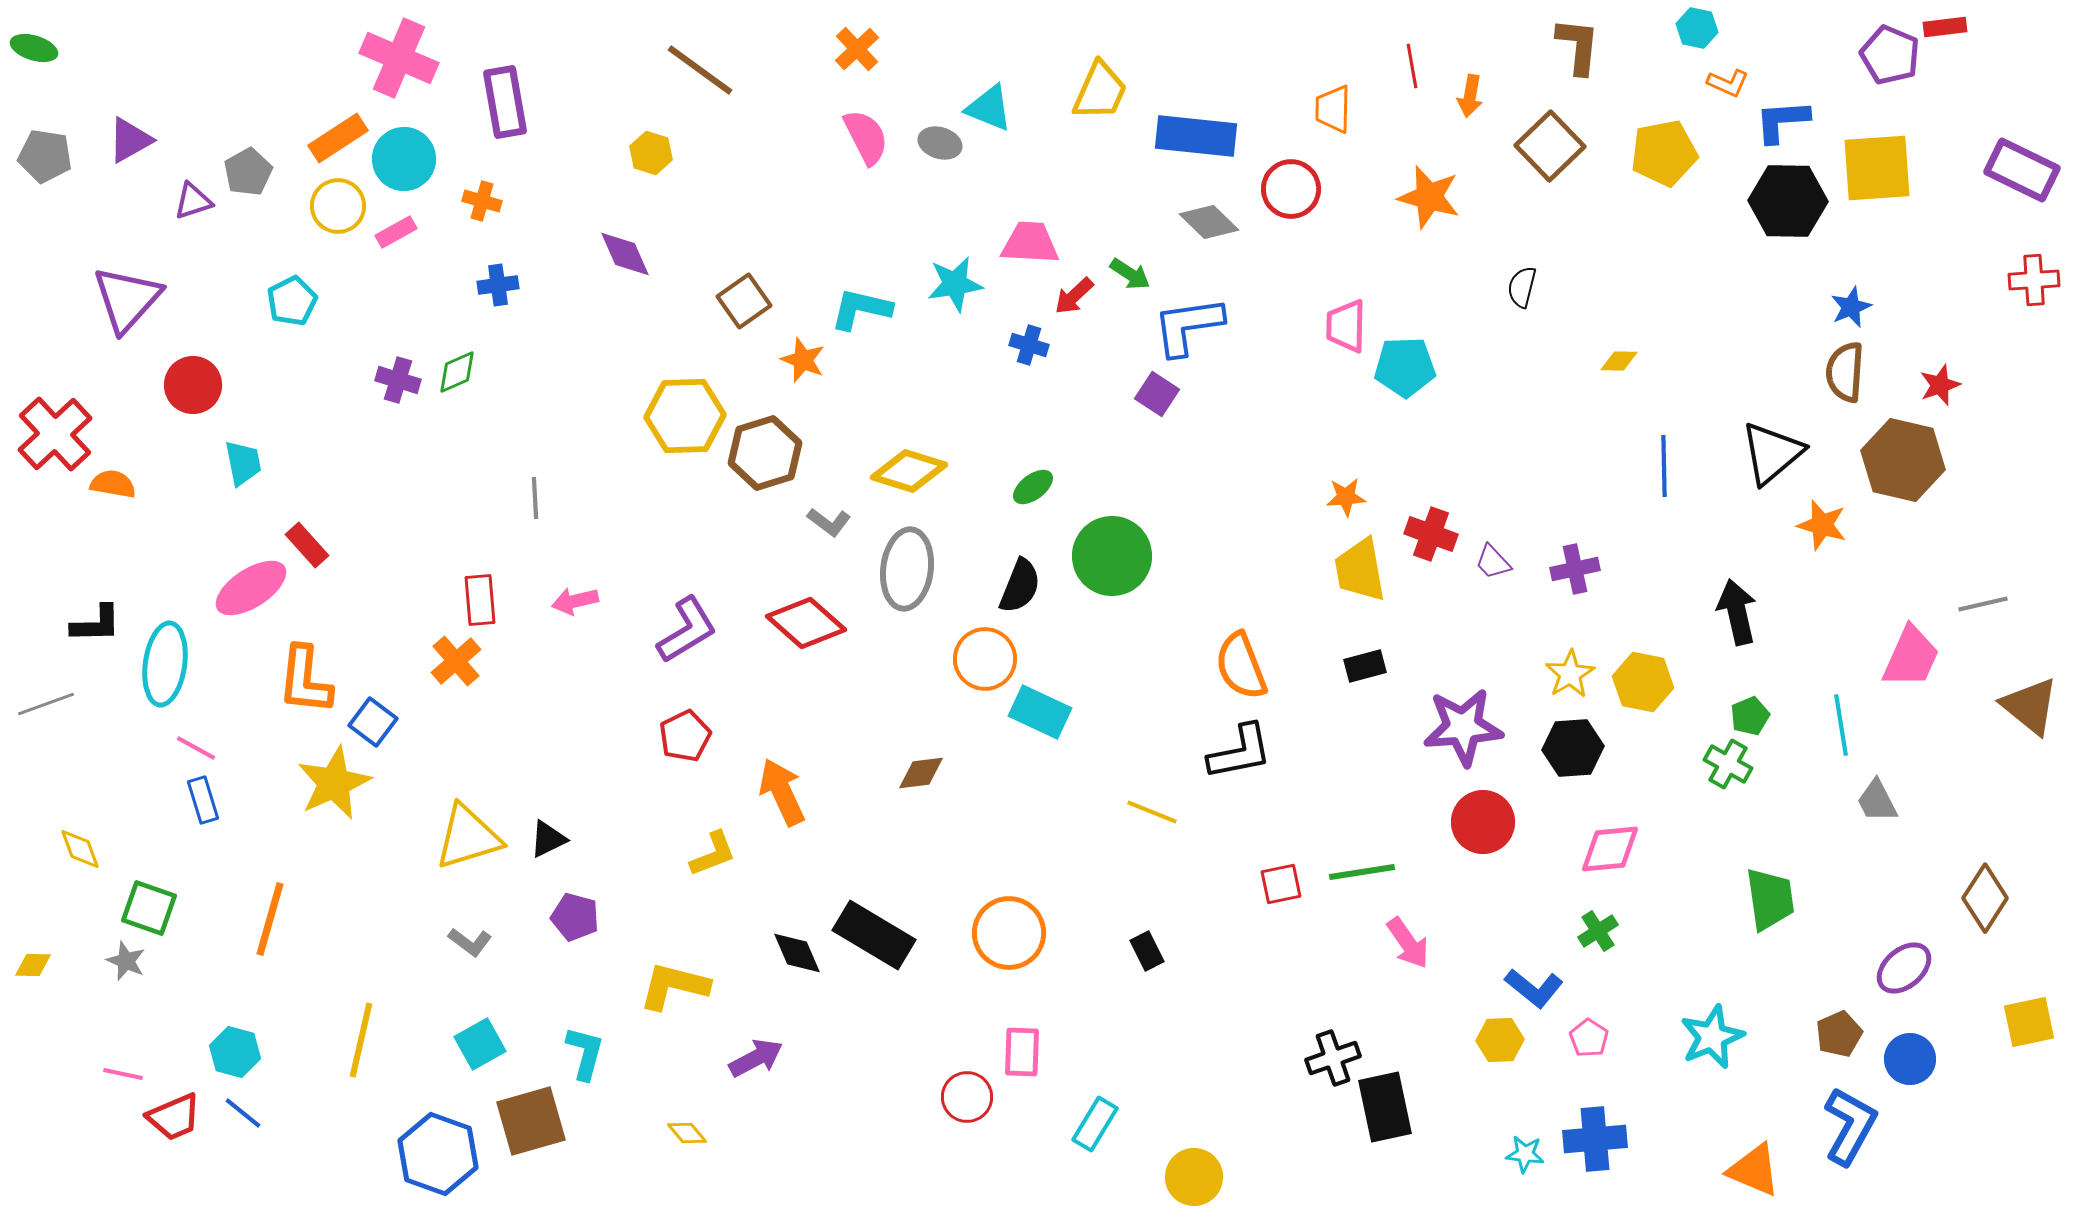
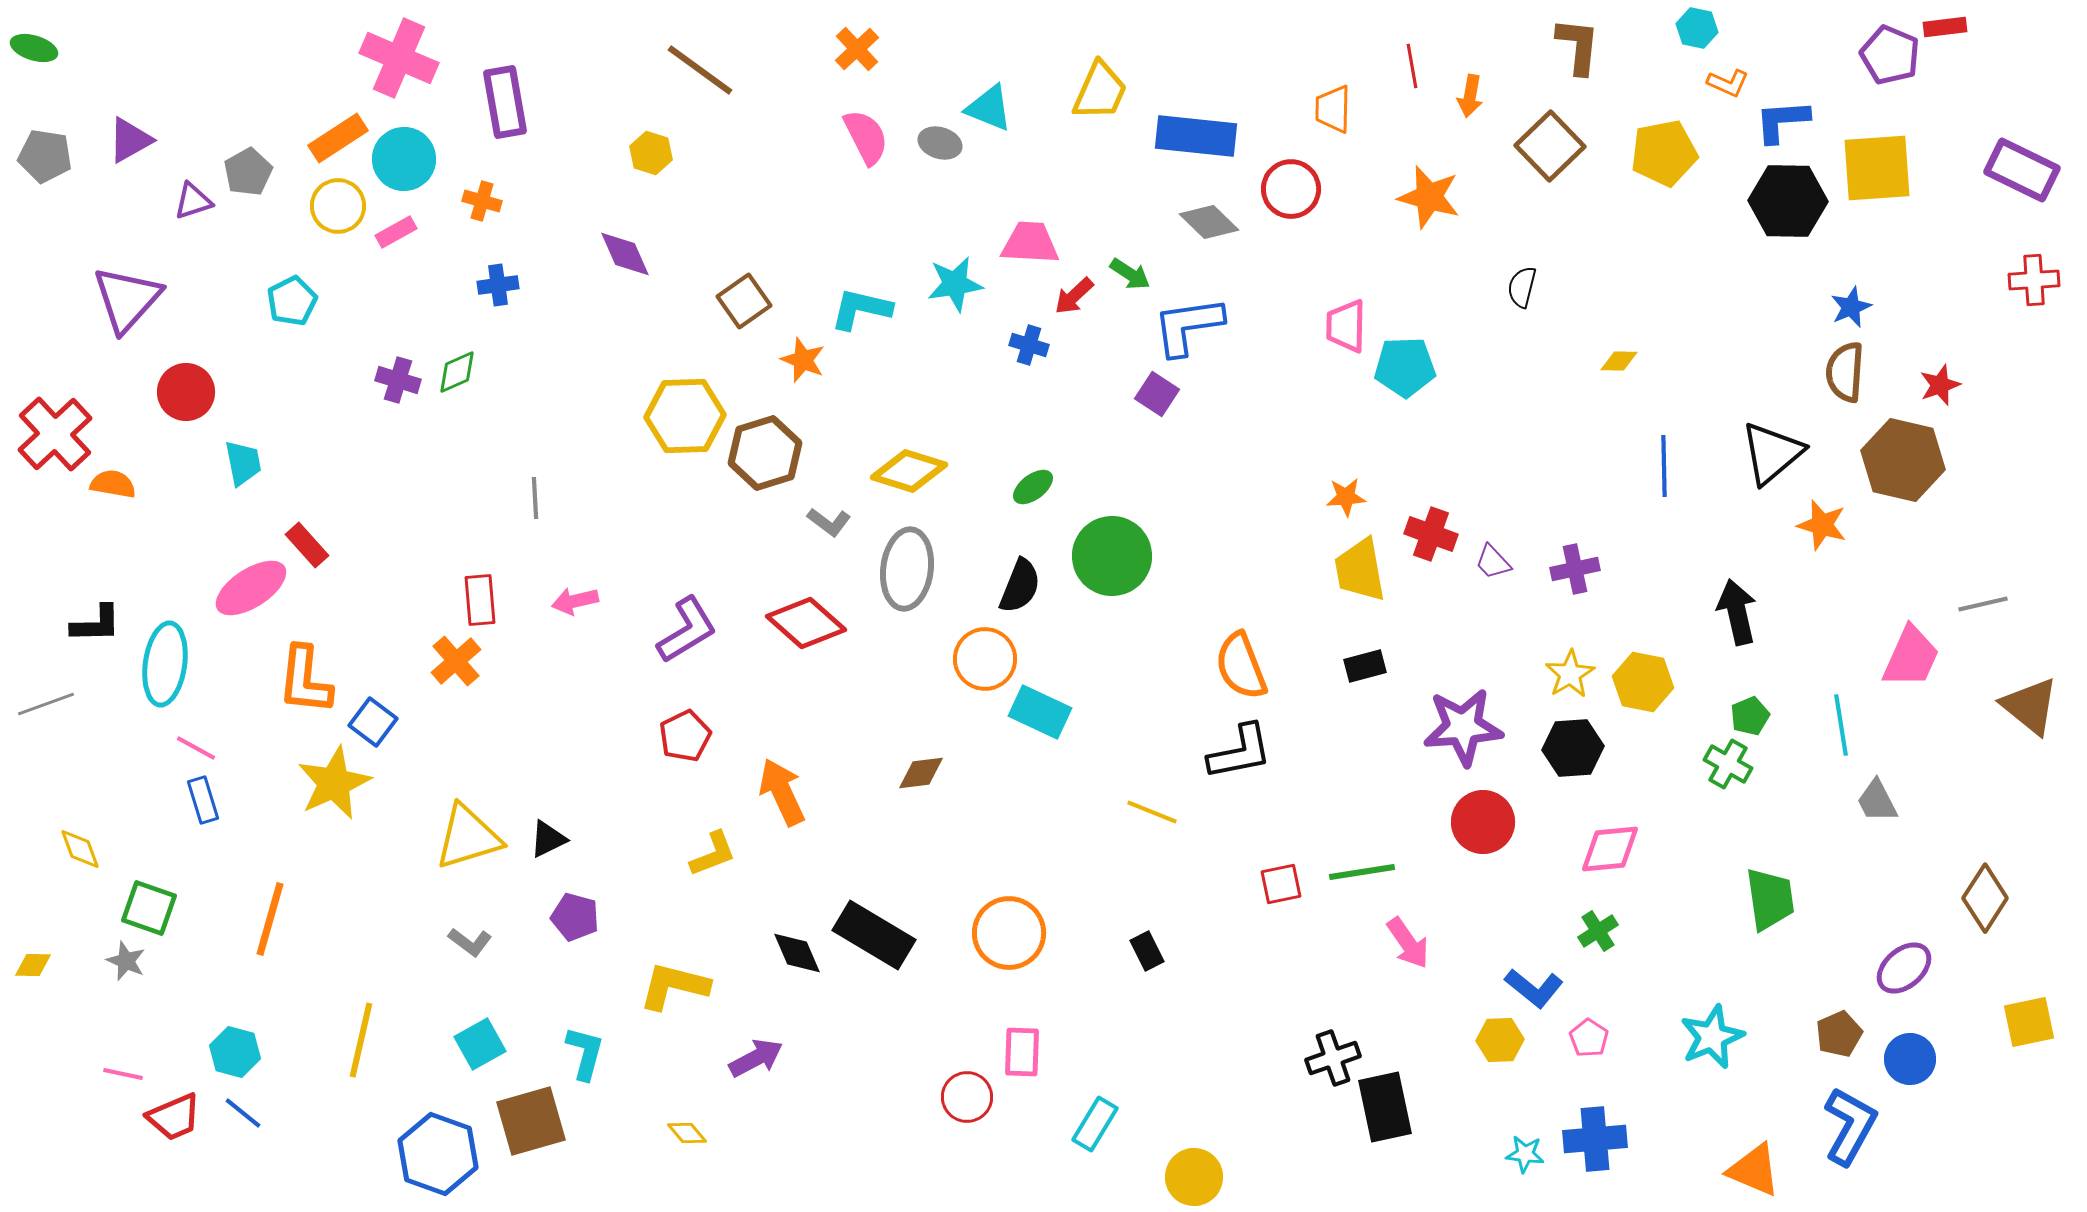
red circle at (193, 385): moved 7 px left, 7 px down
